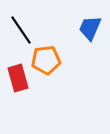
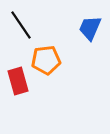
black line: moved 5 px up
red rectangle: moved 3 px down
